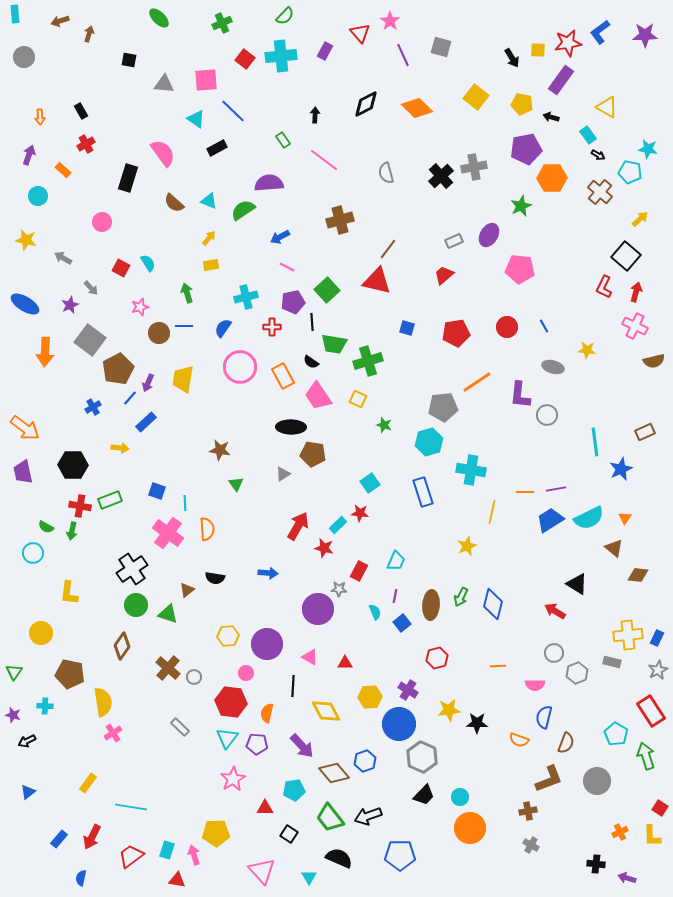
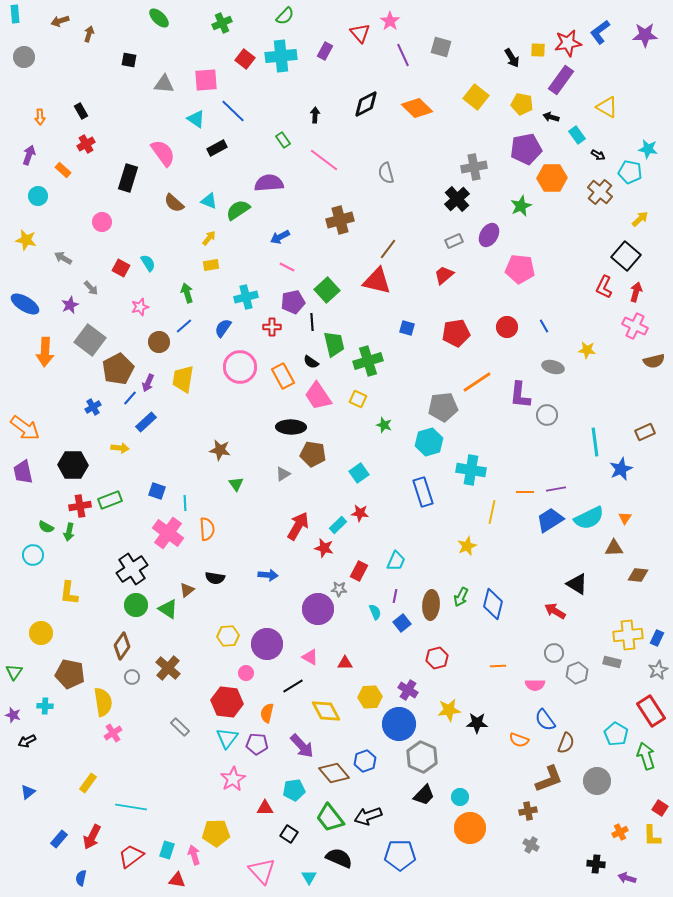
cyan rectangle at (588, 135): moved 11 px left
black cross at (441, 176): moved 16 px right, 23 px down
green semicircle at (243, 210): moved 5 px left
blue line at (184, 326): rotated 42 degrees counterclockwise
brown circle at (159, 333): moved 9 px down
green trapezoid at (334, 344): rotated 112 degrees counterclockwise
cyan square at (370, 483): moved 11 px left, 10 px up
red cross at (80, 506): rotated 20 degrees counterclockwise
green arrow at (72, 531): moved 3 px left, 1 px down
brown triangle at (614, 548): rotated 42 degrees counterclockwise
cyan circle at (33, 553): moved 2 px down
blue arrow at (268, 573): moved 2 px down
green triangle at (168, 614): moved 5 px up; rotated 15 degrees clockwise
gray circle at (194, 677): moved 62 px left
black line at (293, 686): rotated 55 degrees clockwise
red hexagon at (231, 702): moved 4 px left
blue semicircle at (544, 717): moved 1 px right, 3 px down; rotated 50 degrees counterclockwise
